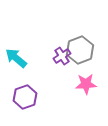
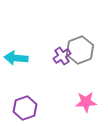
cyan arrow: rotated 35 degrees counterclockwise
pink star: moved 18 px down
purple hexagon: moved 11 px down
